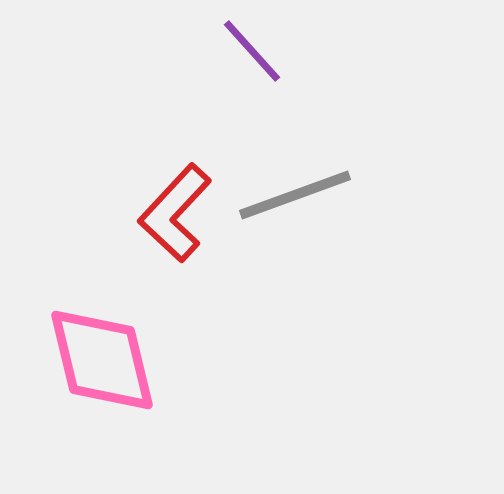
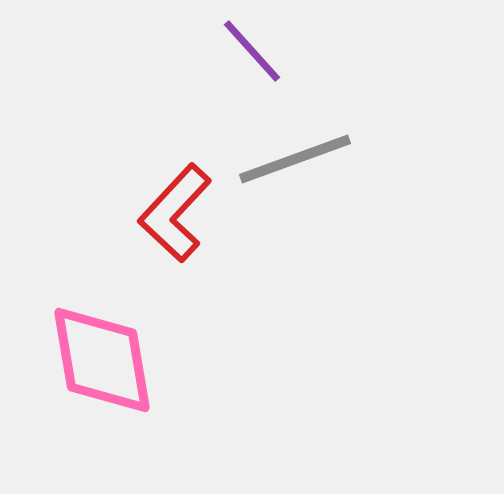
gray line: moved 36 px up
pink diamond: rotated 4 degrees clockwise
